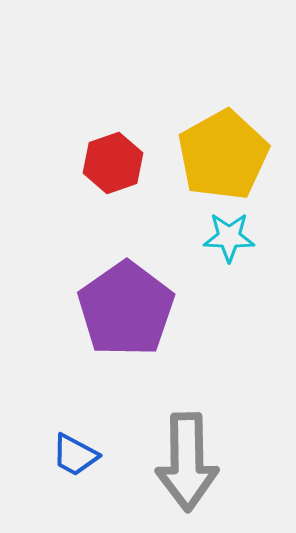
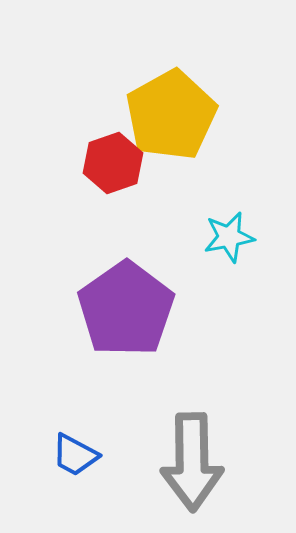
yellow pentagon: moved 52 px left, 40 px up
cyan star: rotated 12 degrees counterclockwise
gray arrow: moved 5 px right
